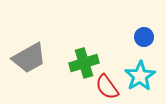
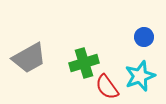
cyan star: rotated 12 degrees clockwise
